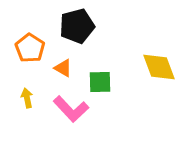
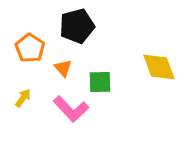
orange triangle: rotated 18 degrees clockwise
yellow arrow: moved 4 px left; rotated 48 degrees clockwise
